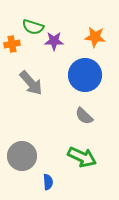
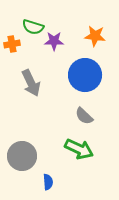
orange star: moved 1 px up
gray arrow: rotated 16 degrees clockwise
green arrow: moved 3 px left, 8 px up
